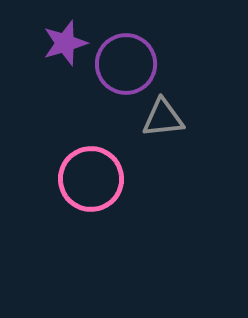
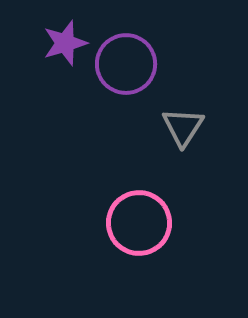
gray triangle: moved 20 px right, 9 px down; rotated 51 degrees counterclockwise
pink circle: moved 48 px right, 44 px down
